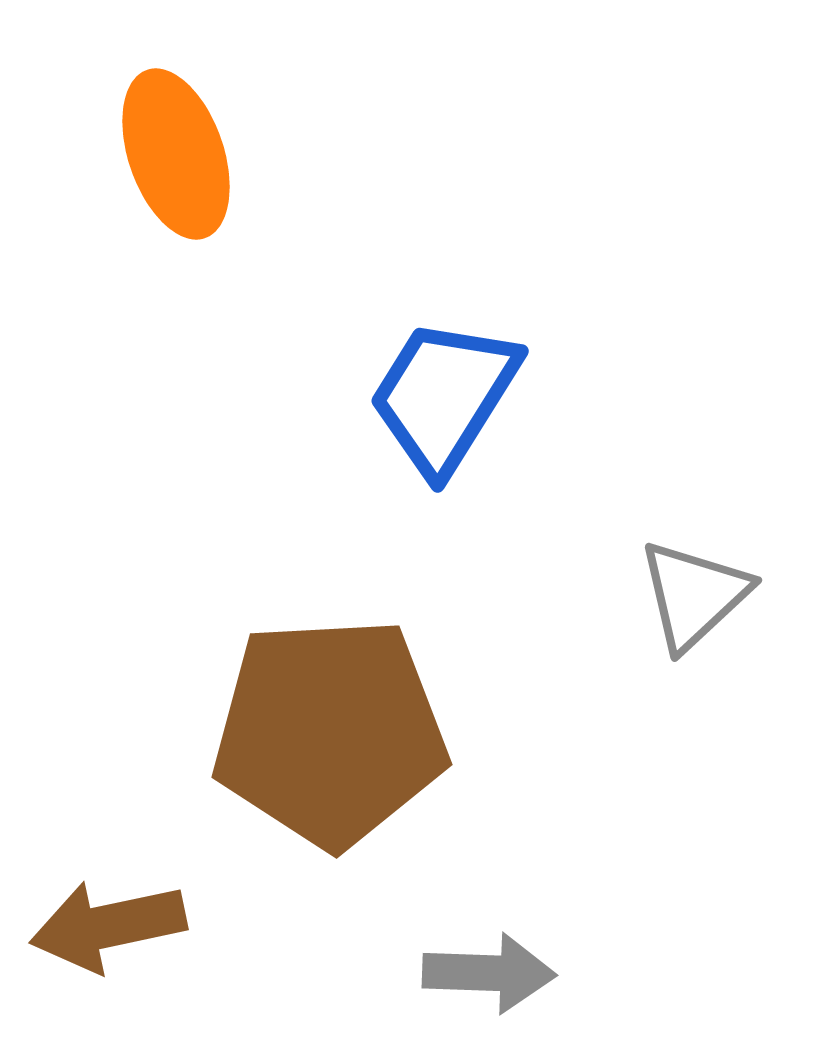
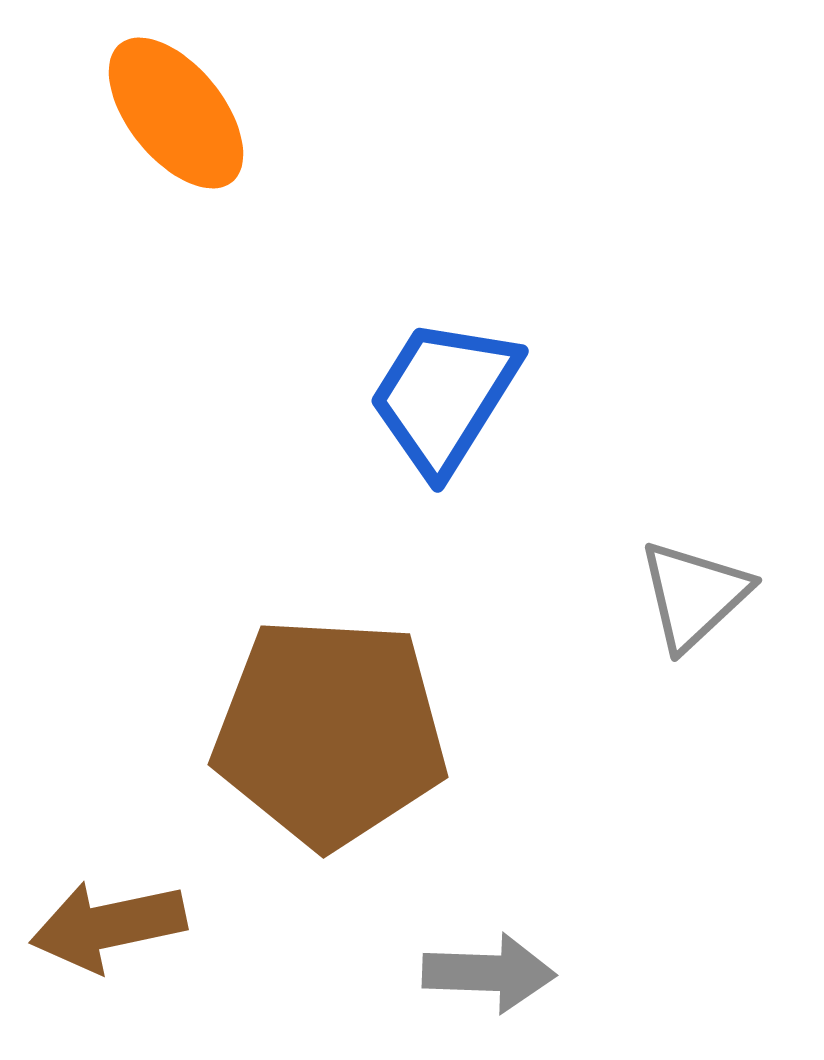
orange ellipse: moved 41 px up; rotated 20 degrees counterclockwise
brown pentagon: rotated 6 degrees clockwise
